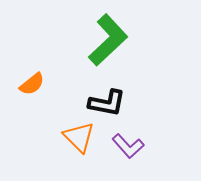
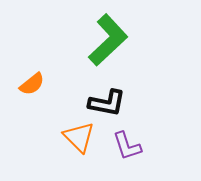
purple L-shape: moved 1 px left; rotated 24 degrees clockwise
